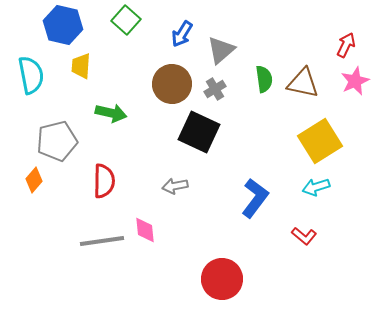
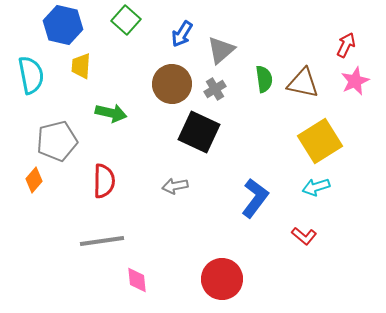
pink diamond: moved 8 px left, 50 px down
